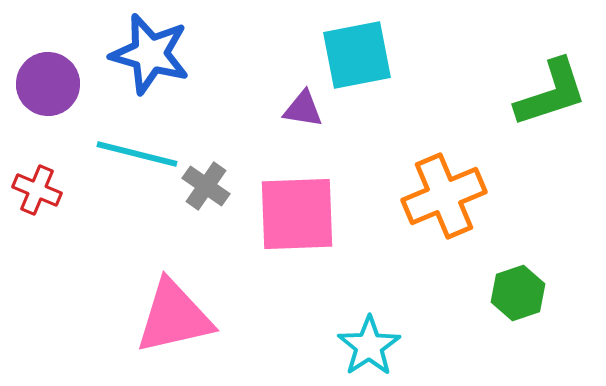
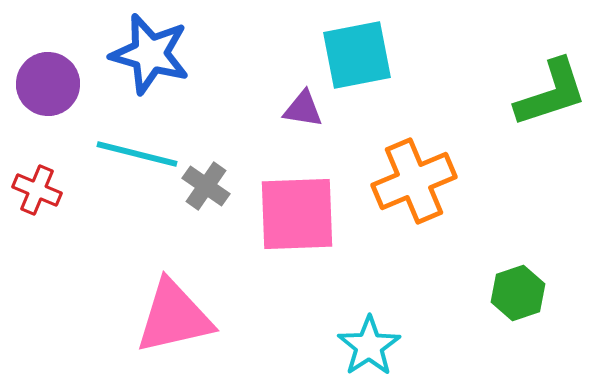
orange cross: moved 30 px left, 15 px up
